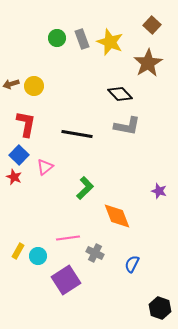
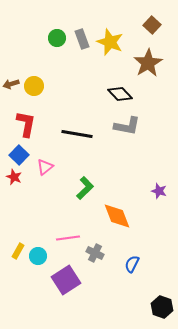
black hexagon: moved 2 px right, 1 px up
